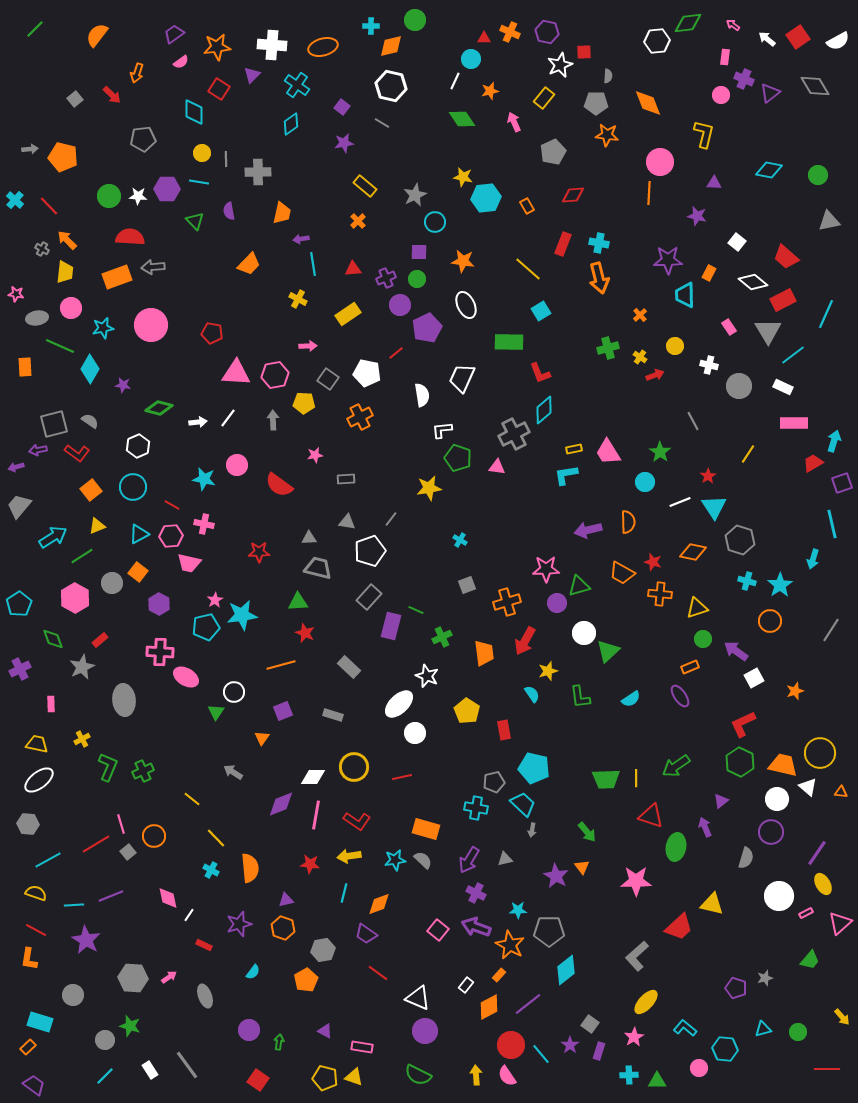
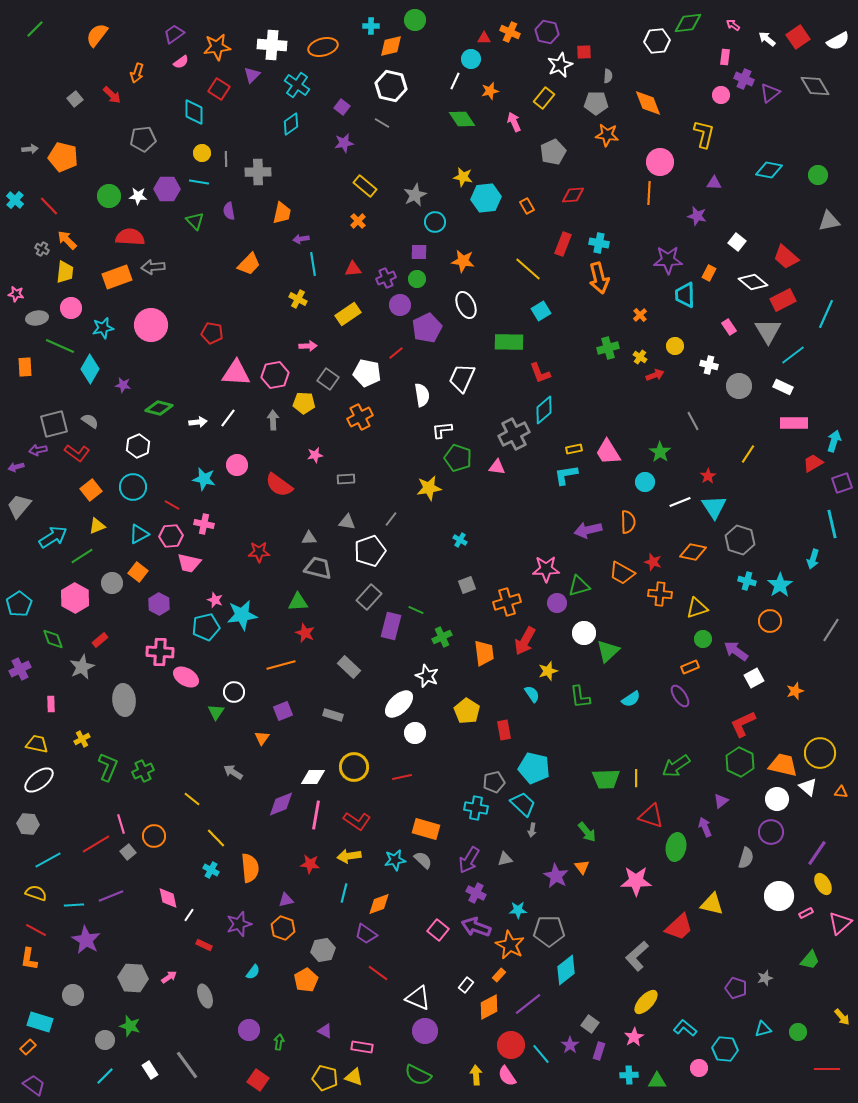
pink star at (215, 600): rotated 21 degrees counterclockwise
